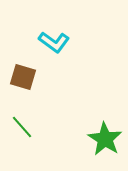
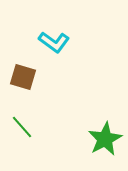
green star: rotated 12 degrees clockwise
